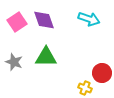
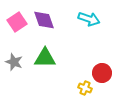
green triangle: moved 1 px left, 1 px down
